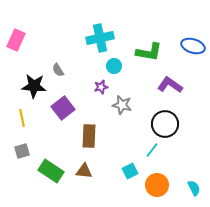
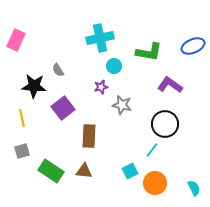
blue ellipse: rotated 40 degrees counterclockwise
orange circle: moved 2 px left, 2 px up
